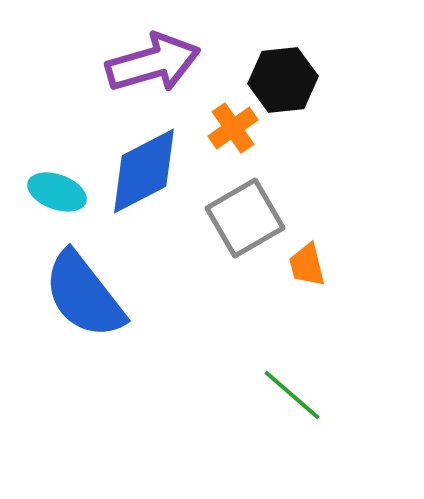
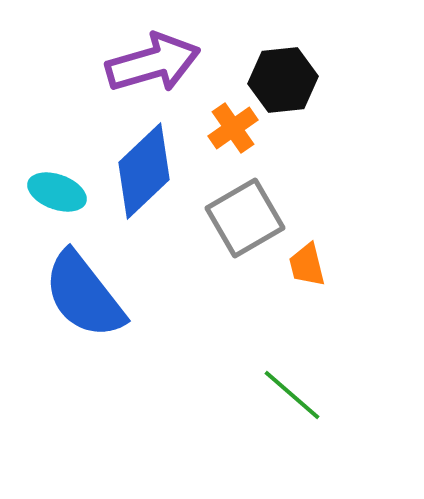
blue diamond: rotated 16 degrees counterclockwise
